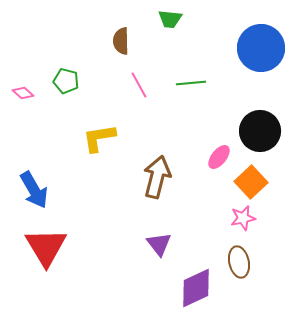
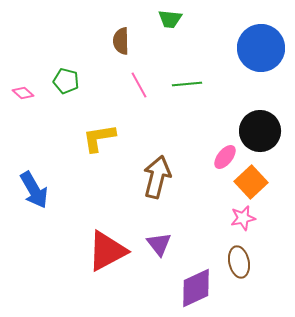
green line: moved 4 px left, 1 px down
pink ellipse: moved 6 px right
red triangle: moved 61 px right, 4 px down; rotated 33 degrees clockwise
